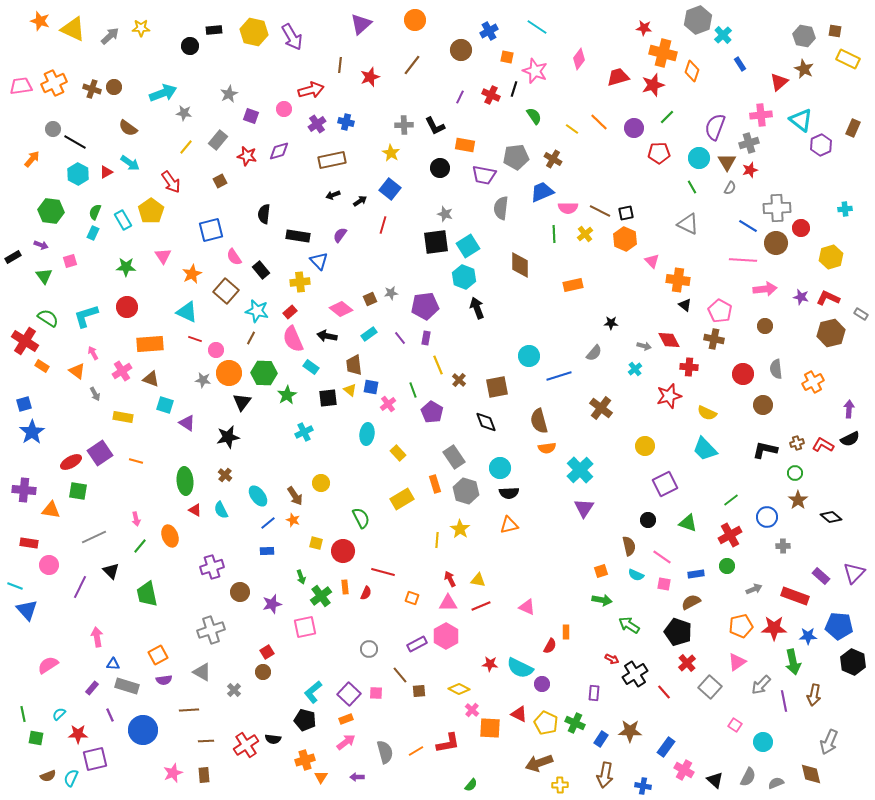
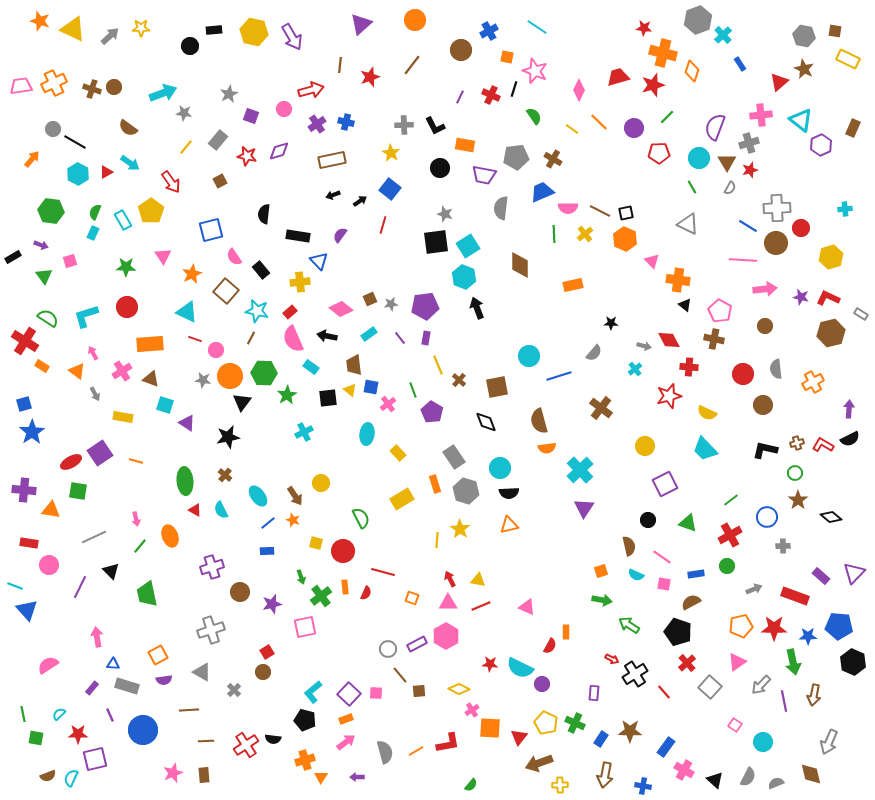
pink diamond at (579, 59): moved 31 px down; rotated 10 degrees counterclockwise
gray star at (391, 293): moved 11 px down
orange circle at (229, 373): moved 1 px right, 3 px down
gray circle at (369, 649): moved 19 px right
pink cross at (472, 710): rotated 16 degrees clockwise
red triangle at (519, 714): moved 23 px down; rotated 42 degrees clockwise
